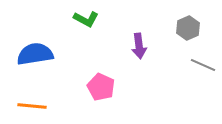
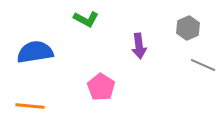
blue semicircle: moved 2 px up
pink pentagon: rotated 8 degrees clockwise
orange line: moved 2 px left
